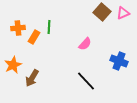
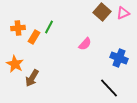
green line: rotated 24 degrees clockwise
blue cross: moved 3 px up
orange star: moved 2 px right, 1 px up; rotated 18 degrees counterclockwise
black line: moved 23 px right, 7 px down
